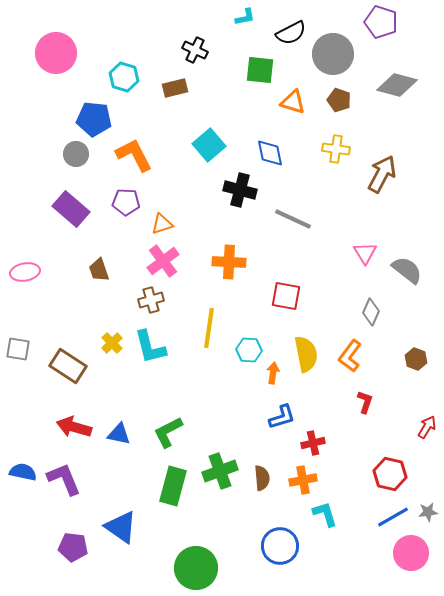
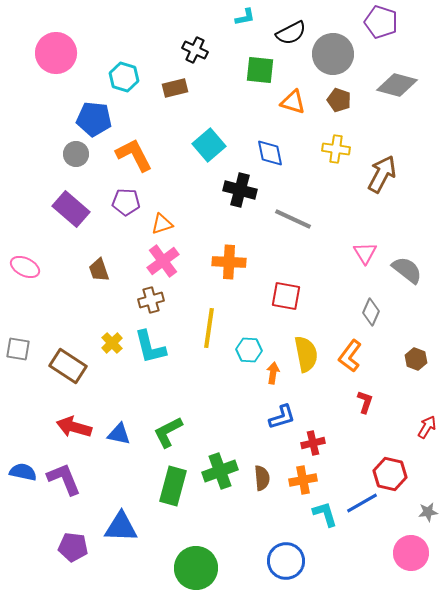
pink ellipse at (25, 272): moved 5 px up; rotated 36 degrees clockwise
blue line at (393, 517): moved 31 px left, 14 px up
blue triangle at (121, 527): rotated 33 degrees counterclockwise
blue circle at (280, 546): moved 6 px right, 15 px down
